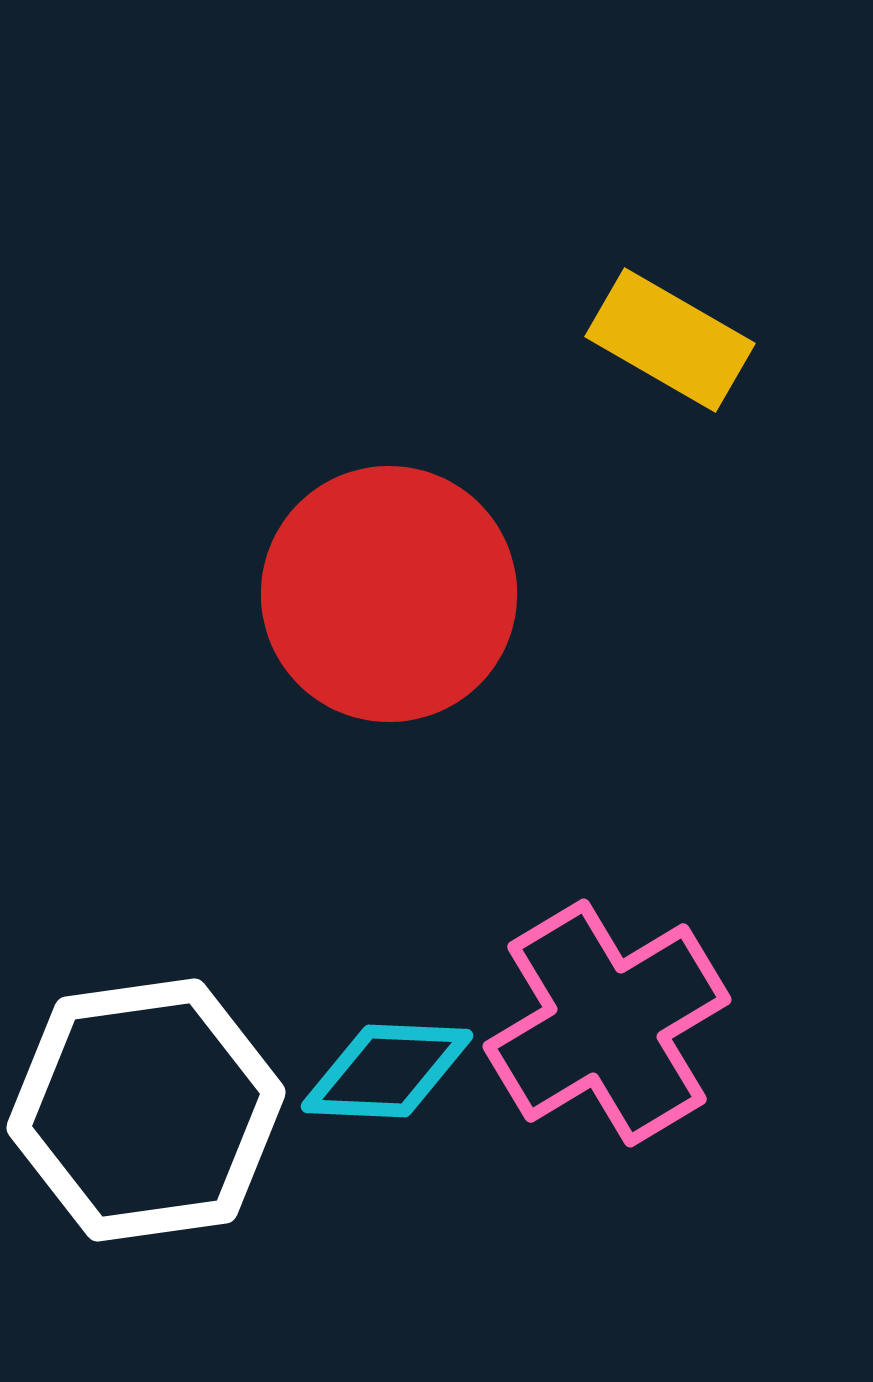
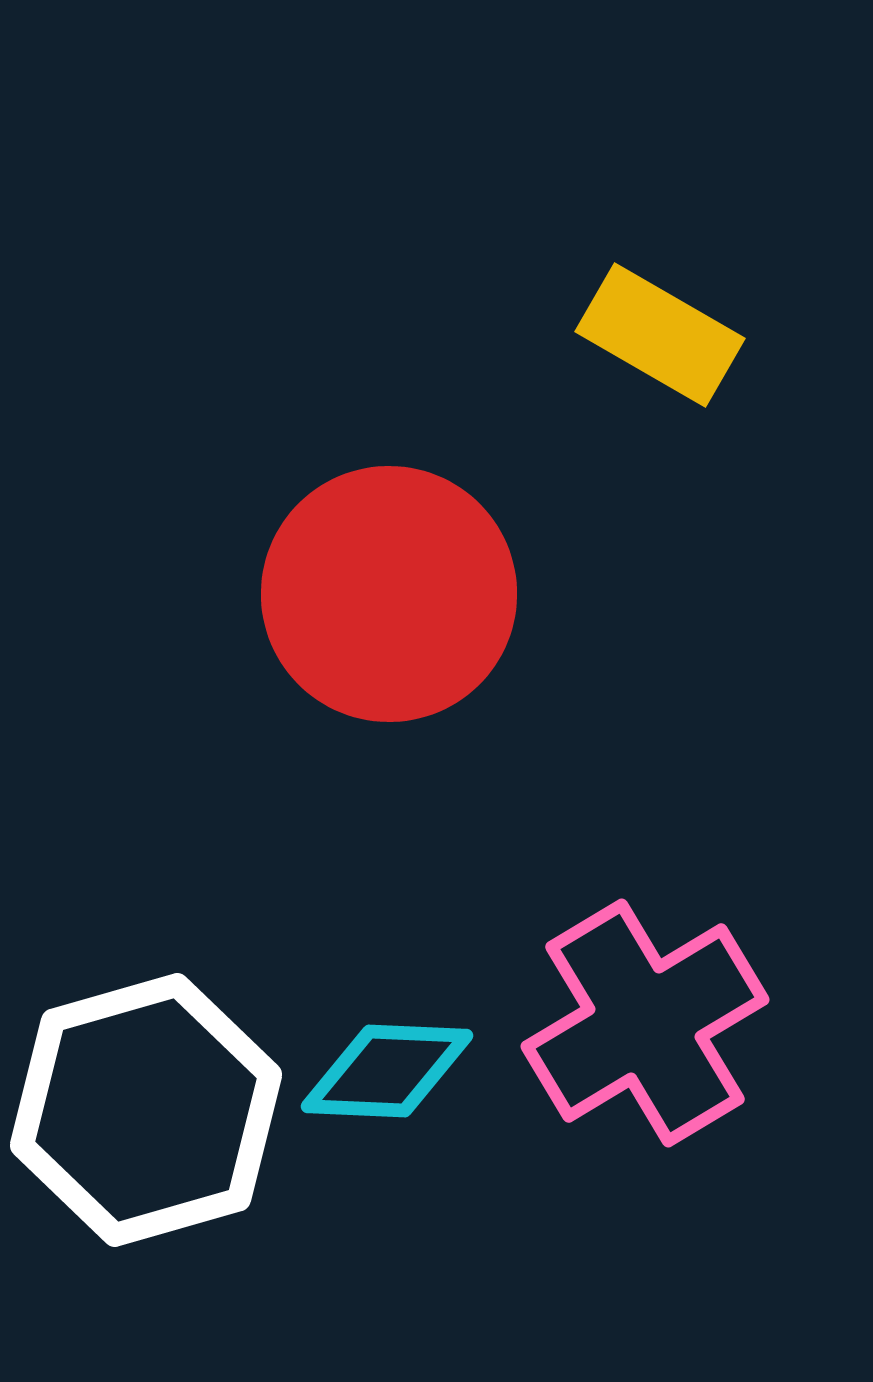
yellow rectangle: moved 10 px left, 5 px up
pink cross: moved 38 px right
white hexagon: rotated 8 degrees counterclockwise
